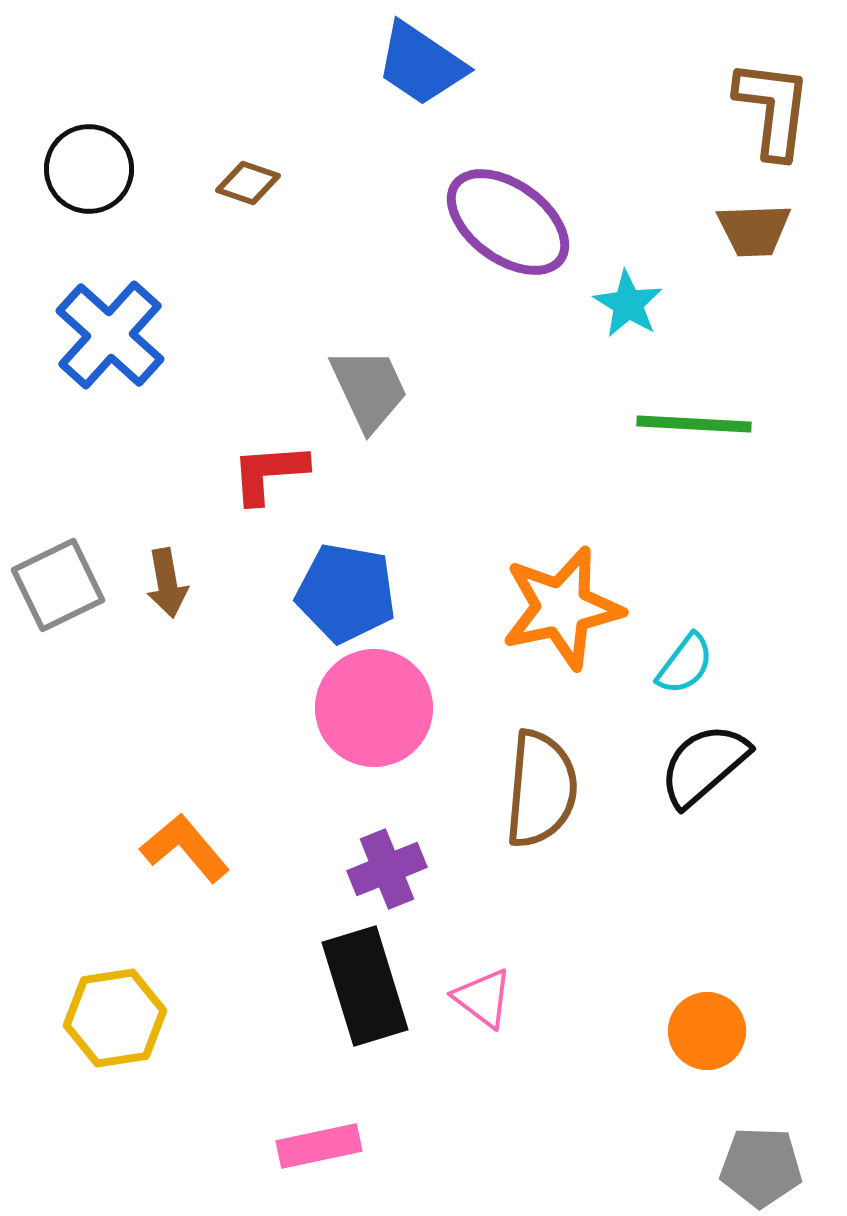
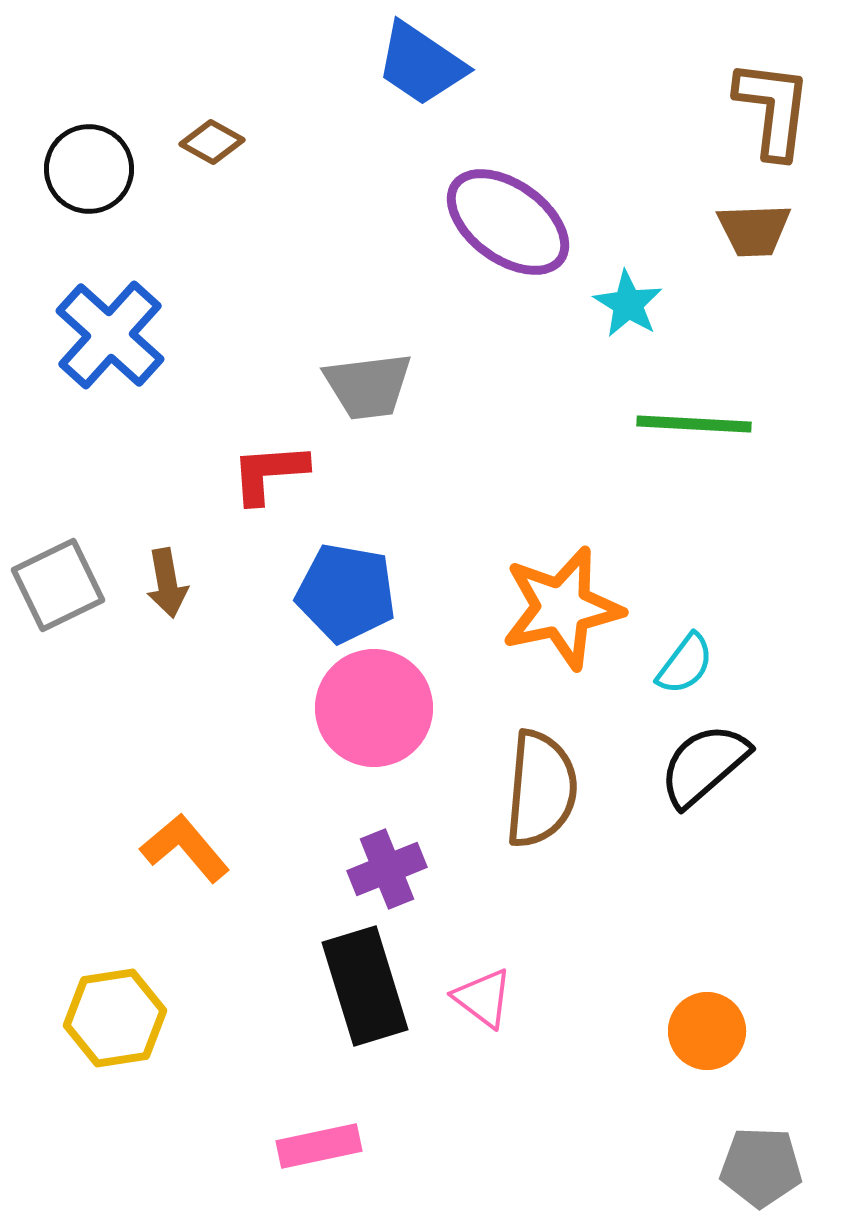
brown diamond: moved 36 px left, 41 px up; rotated 10 degrees clockwise
gray trapezoid: moved 1 px left, 3 px up; rotated 108 degrees clockwise
